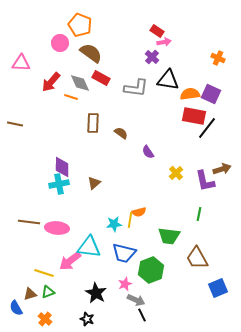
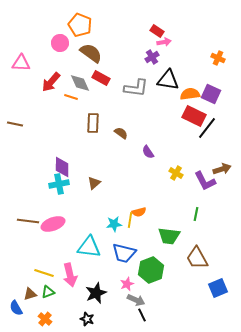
purple cross at (152, 57): rotated 16 degrees clockwise
red rectangle at (194, 116): rotated 15 degrees clockwise
yellow cross at (176, 173): rotated 16 degrees counterclockwise
purple L-shape at (205, 181): rotated 15 degrees counterclockwise
green line at (199, 214): moved 3 px left
brown line at (29, 222): moved 1 px left, 1 px up
pink ellipse at (57, 228): moved 4 px left, 4 px up; rotated 25 degrees counterclockwise
pink arrow at (70, 261): moved 14 px down; rotated 65 degrees counterclockwise
pink star at (125, 284): moved 2 px right
black star at (96, 293): rotated 20 degrees clockwise
